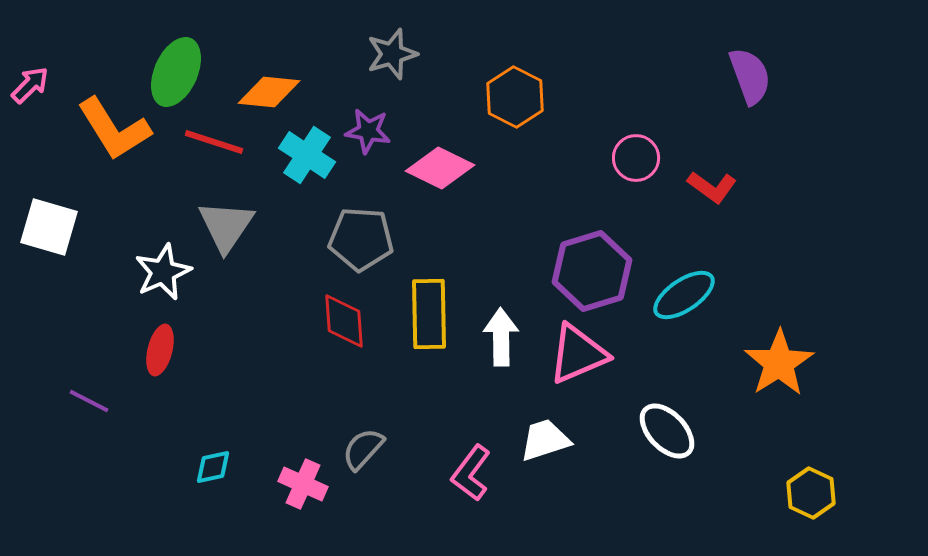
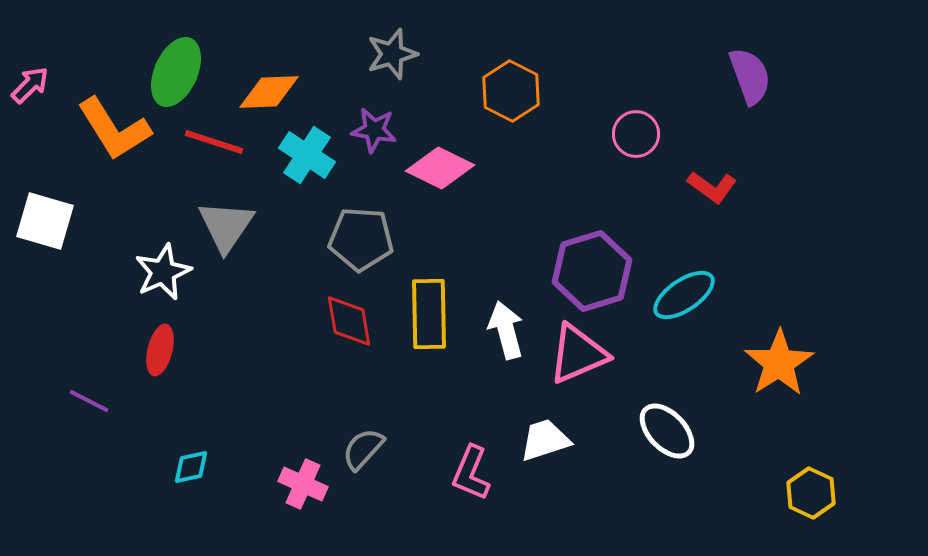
orange diamond: rotated 8 degrees counterclockwise
orange hexagon: moved 4 px left, 6 px up
purple star: moved 6 px right, 1 px up
pink circle: moved 24 px up
white square: moved 4 px left, 6 px up
red diamond: moved 5 px right; rotated 6 degrees counterclockwise
white arrow: moved 5 px right, 7 px up; rotated 14 degrees counterclockwise
cyan diamond: moved 22 px left
pink L-shape: rotated 14 degrees counterclockwise
